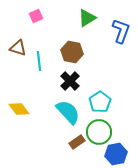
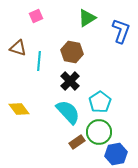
cyan line: rotated 12 degrees clockwise
